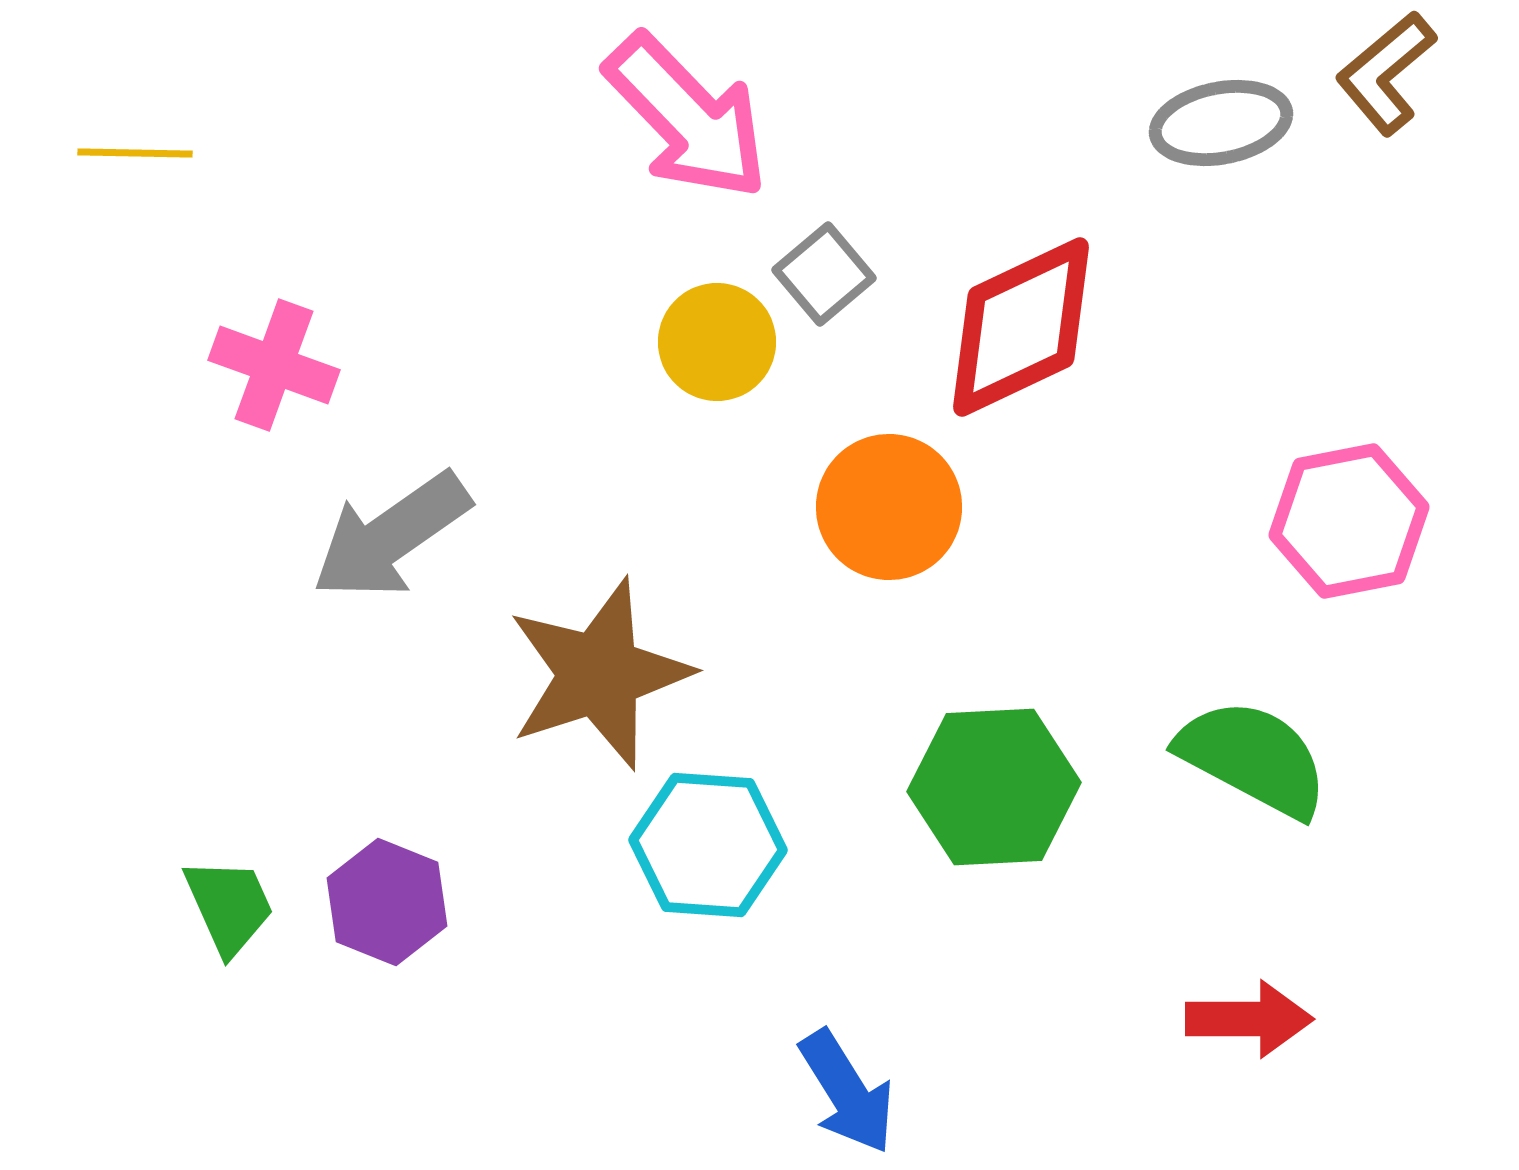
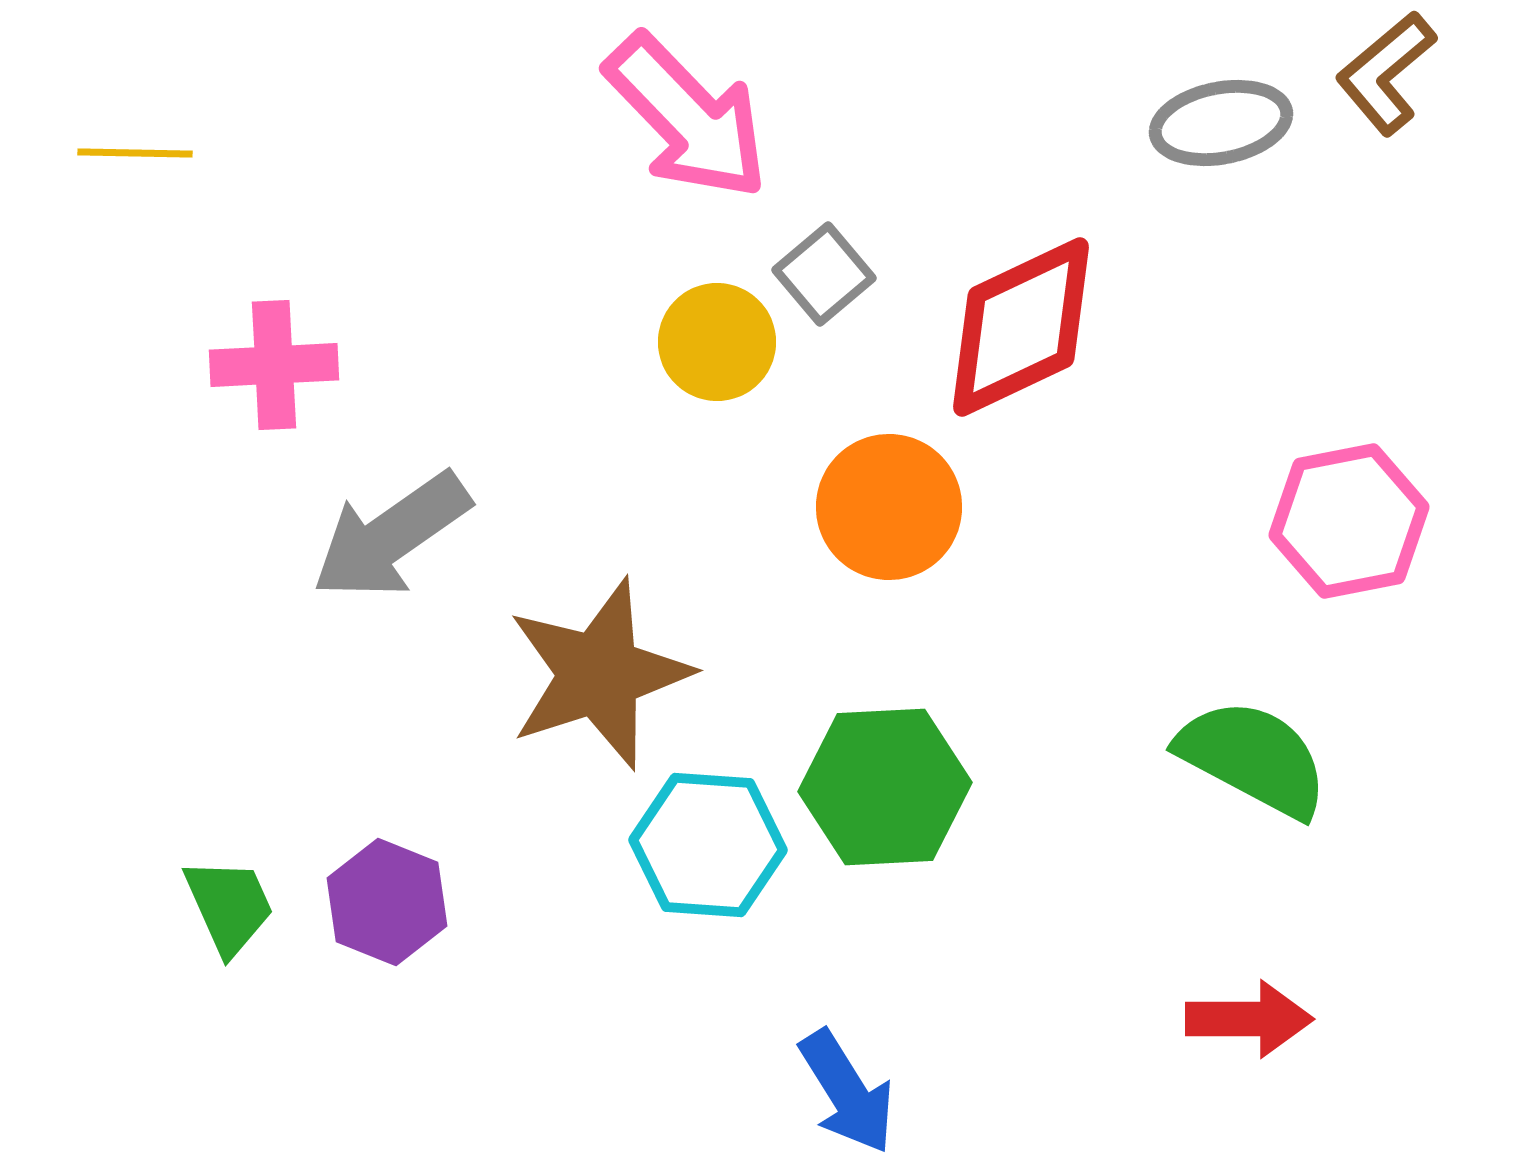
pink cross: rotated 23 degrees counterclockwise
green hexagon: moved 109 px left
